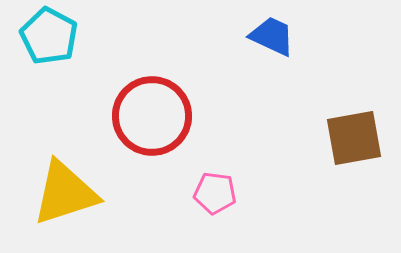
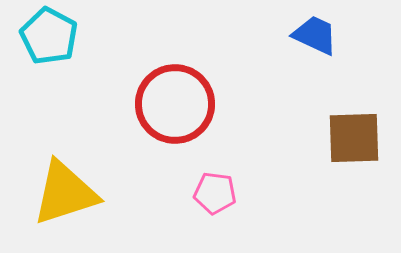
blue trapezoid: moved 43 px right, 1 px up
red circle: moved 23 px right, 12 px up
brown square: rotated 8 degrees clockwise
